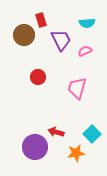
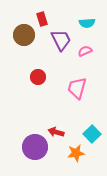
red rectangle: moved 1 px right, 1 px up
